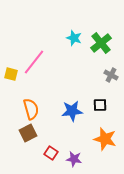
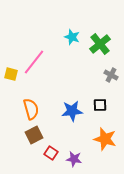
cyan star: moved 2 px left, 1 px up
green cross: moved 1 px left, 1 px down
brown square: moved 6 px right, 2 px down
